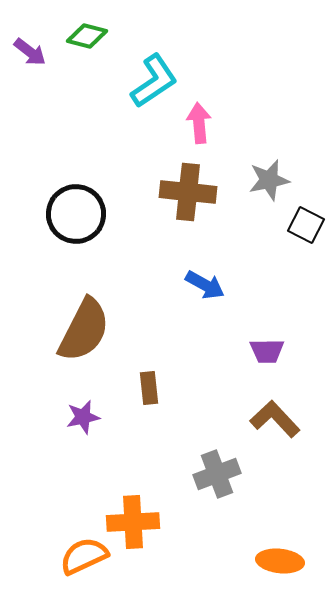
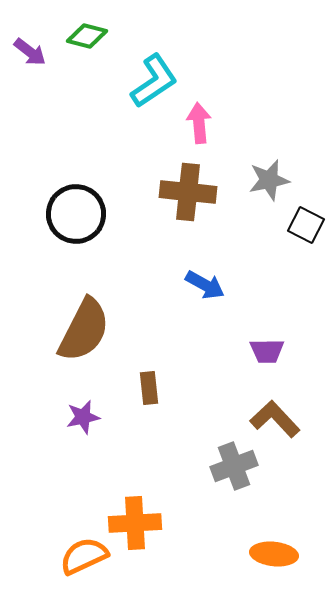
gray cross: moved 17 px right, 8 px up
orange cross: moved 2 px right, 1 px down
orange ellipse: moved 6 px left, 7 px up
